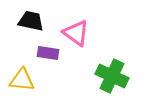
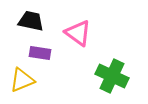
pink triangle: moved 2 px right
purple rectangle: moved 8 px left
yellow triangle: rotated 28 degrees counterclockwise
